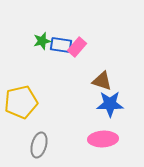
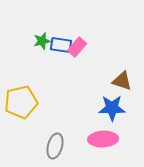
brown triangle: moved 20 px right
blue star: moved 2 px right, 4 px down
gray ellipse: moved 16 px right, 1 px down
